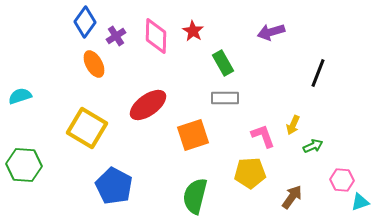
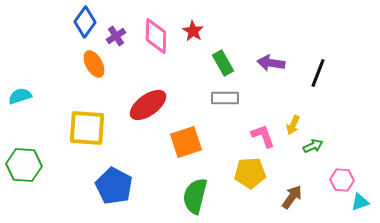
purple arrow: moved 31 px down; rotated 24 degrees clockwise
yellow square: rotated 27 degrees counterclockwise
orange square: moved 7 px left, 7 px down
